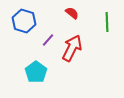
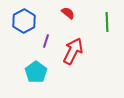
red semicircle: moved 4 px left
blue hexagon: rotated 15 degrees clockwise
purple line: moved 2 px left, 1 px down; rotated 24 degrees counterclockwise
red arrow: moved 1 px right, 3 px down
